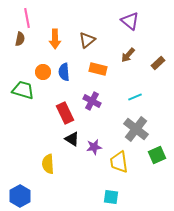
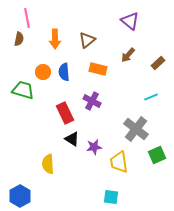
brown semicircle: moved 1 px left
cyan line: moved 16 px right
